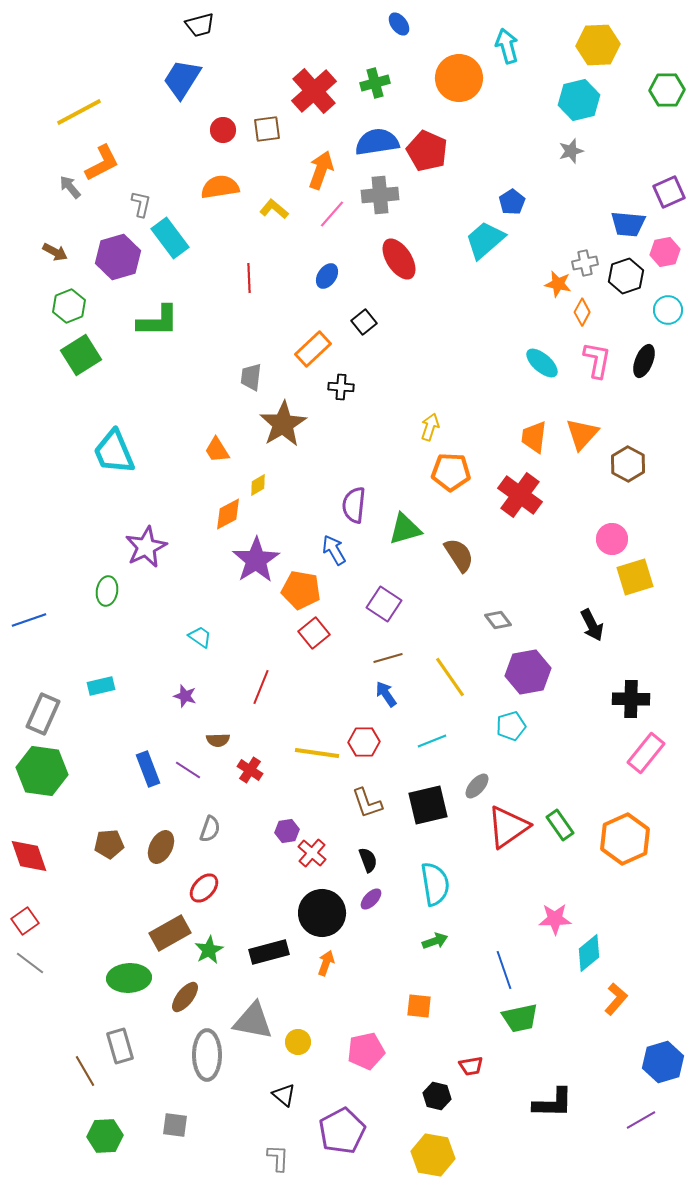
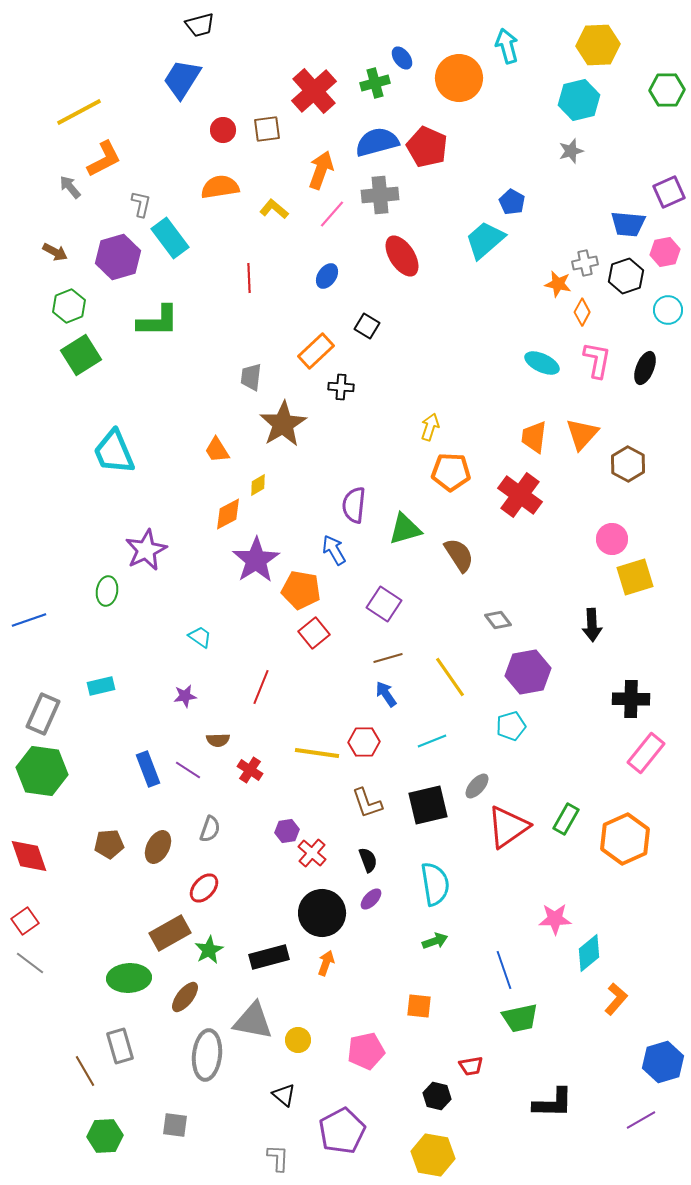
blue ellipse at (399, 24): moved 3 px right, 34 px down
blue semicircle at (377, 142): rotated 6 degrees counterclockwise
red pentagon at (427, 151): moved 4 px up
orange L-shape at (102, 163): moved 2 px right, 4 px up
blue pentagon at (512, 202): rotated 10 degrees counterclockwise
red ellipse at (399, 259): moved 3 px right, 3 px up
black square at (364, 322): moved 3 px right, 4 px down; rotated 20 degrees counterclockwise
orange rectangle at (313, 349): moved 3 px right, 2 px down
black ellipse at (644, 361): moved 1 px right, 7 px down
cyan ellipse at (542, 363): rotated 16 degrees counterclockwise
purple star at (146, 547): moved 3 px down
black arrow at (592, 625): rotated 24 degrees clockwise
purple star at (185, 696): rotated 25 degrees counterclockwise
green rectangle at (560, 825): moved 6 px right, 6 px up; rotated 64 degrees clockwise
brown ellipse at (161, 847): moved 3 px left
black rectangle at (269, 952): moved 5 px down
yellow circle at (298, 1042): moved 2 px up
gray ellipse at (207, 1055): rotated 6 degrees clockwise
